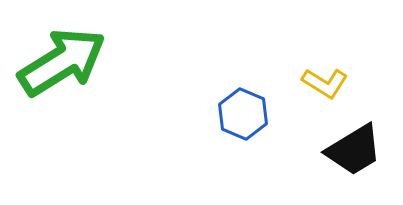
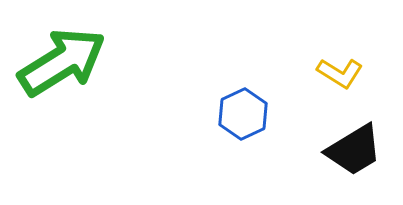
yellow L-shape: moved 15 px right, 10 px up
blue hexagon: rotated 12 degrees clockwise
